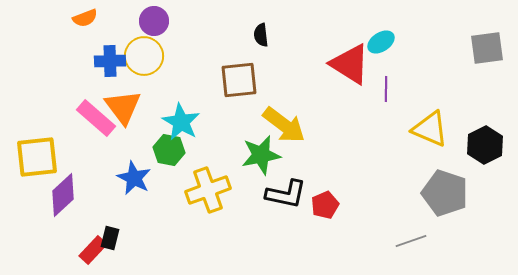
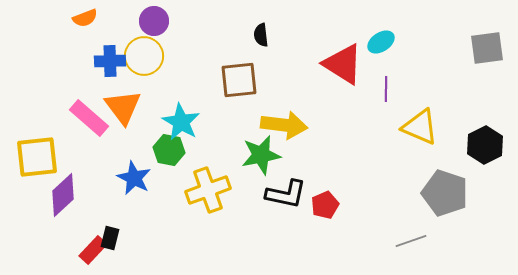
red triangle: moved 7 px left
pink rectangle: moved 7 px left
yellow arrow: rotated 30 degrees counterclockwise
yellow triangle: moved 10 px left, 2 px up
